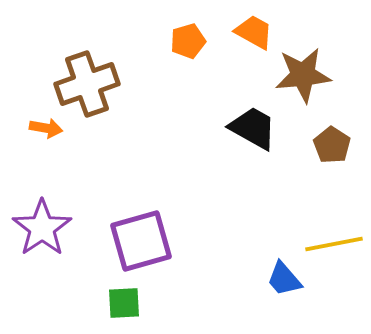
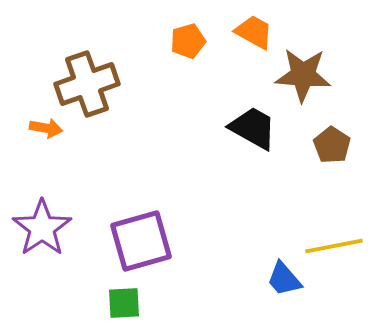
brown star: rotated 10 degrees clockwise
yellow line: moved 2 px down
